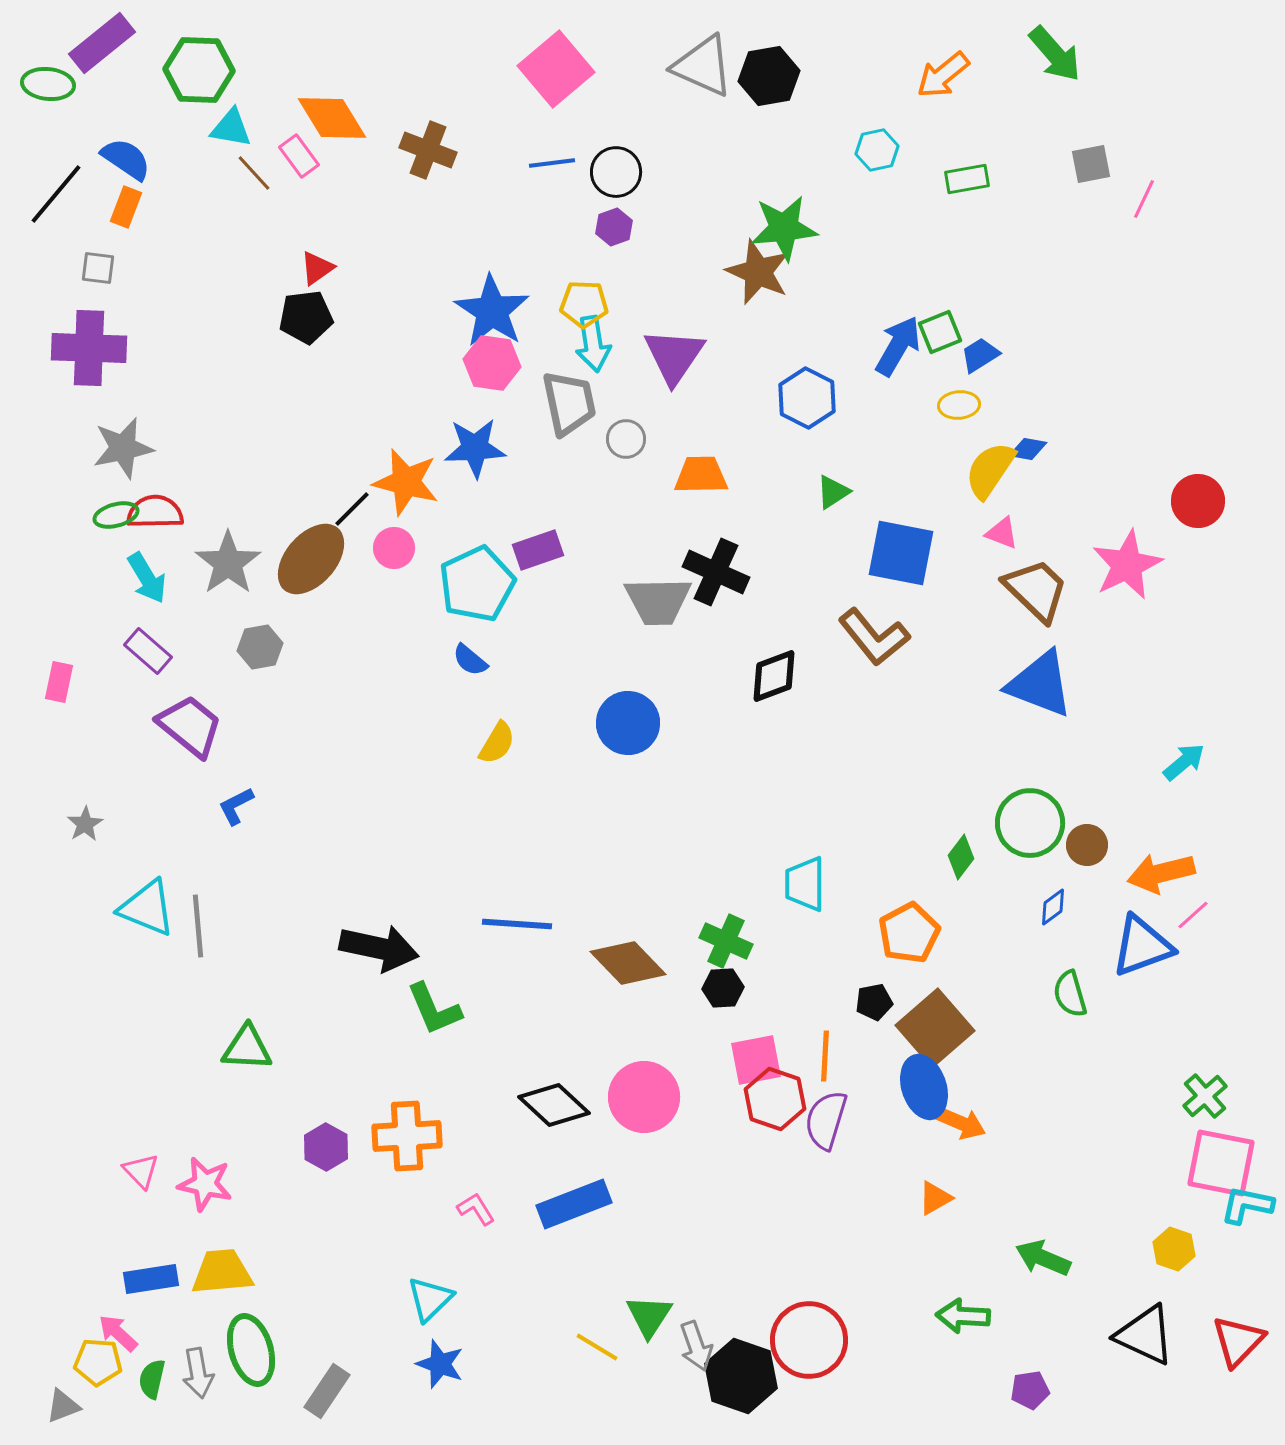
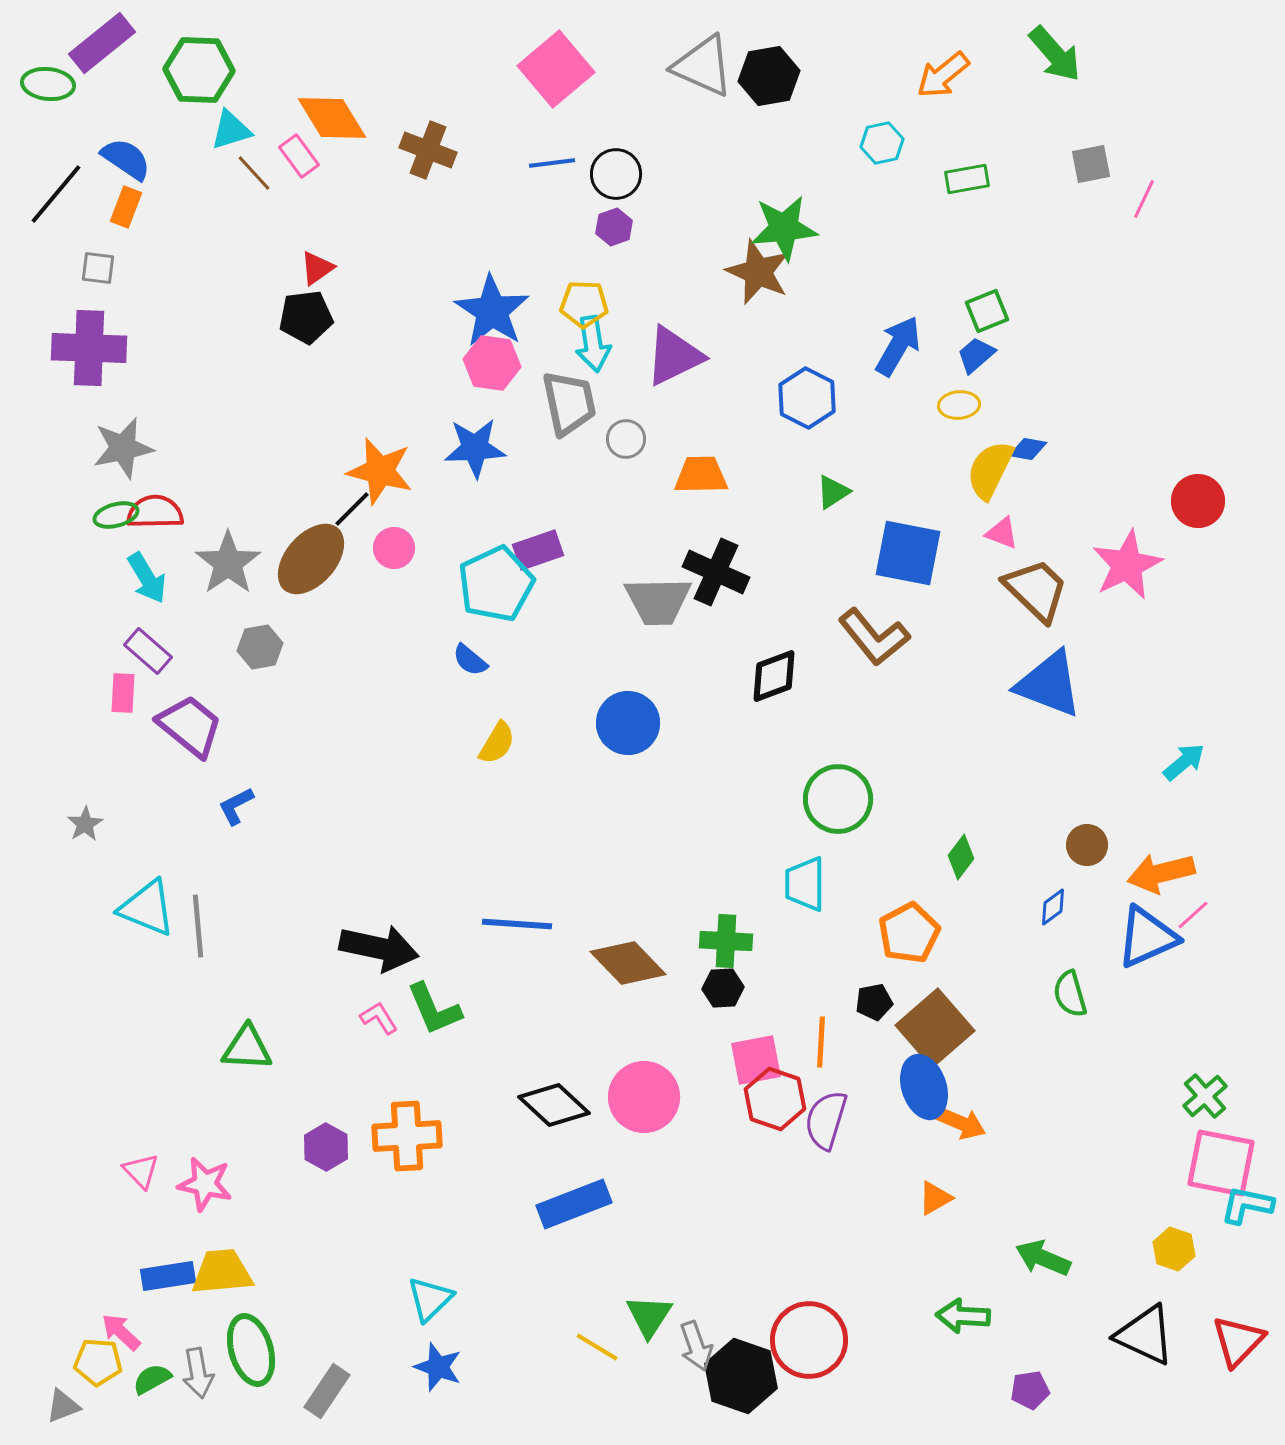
cyan triangle at (231, 128): moved 2 px down; rotated 27 degrees counterclockwise
cyan hexagon at (877, 150): moved 5 px right, 7 px up
black circle at (616, 172): moved 2 px down
green square at (940, 332): moved 47 px right, 21 px up
blue trapezoid at (980, 355): moved 4 px left; rotated 9 degrees counterclockwise
purple triangle at (674, 356): rotated 30 degrees clockwise
yellow semicircle at (990, 470): rotated 8 degrees counterclockwise
orange star at (406, 482): moved 26 px left, 11 px up
blue square at (901, 553): moved 7 px right
cyan pentagon at (477, 584): moved 19 px right
pink rectangle at (59, 682): moved 64 px right, 11 px down; rotated 9 degrees counterclockwise
blue triangle at (1040, 684): moved 9 px right
green circle at (1030, 823): moved 192 px left, 24 px up
green cross at (726, 941): rotated 21 degrees counterclockwise
blue triangle at (1142, 946): moved 5 px right, 9 px up; rotated 4 degrees counterclockwise
orange line at (825, 1056): moved 4 px left, 14 px up
pink L-shape at (476, 1209): moved 97 px left, 191 px up
blue rectangle at (151, 1279): moved 17 px right, 3 px up
pink arrow at (118, 1333): moved 3 px right, 1 px up
blue star at (440, 1364): moved 2 px left, 3 px down
green semicircle at (152, 1379): rotated 48 degrees clockwise
